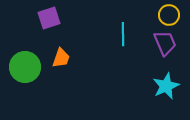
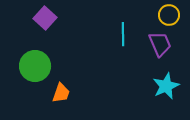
purple square: moved 4 px left; rotated 30 degrees counterclockwise
purple trapezoid: moved 5 px left, 1 px down
orange trapezoid: moved 35 px down
green circle: moved 10 px right, 1 px up
